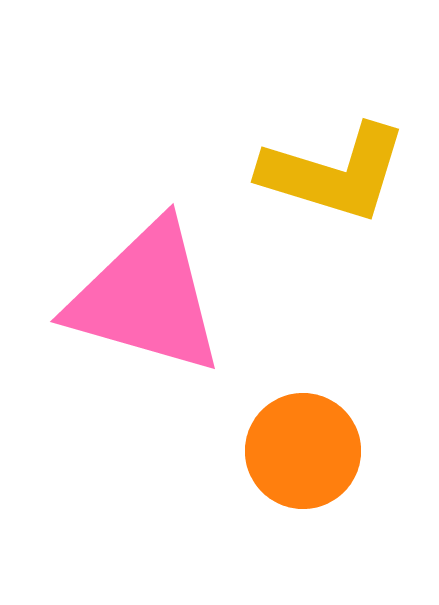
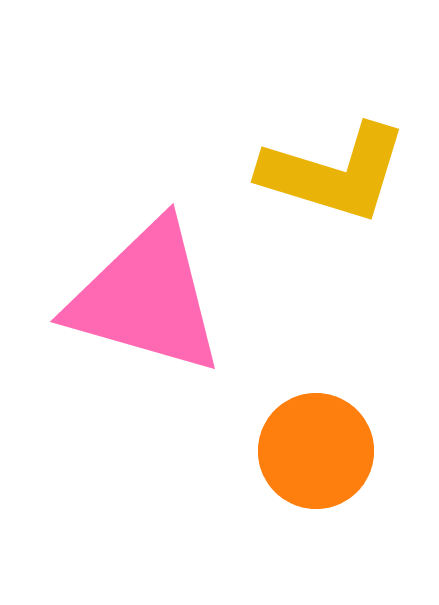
orange circle: moved 13 px right
